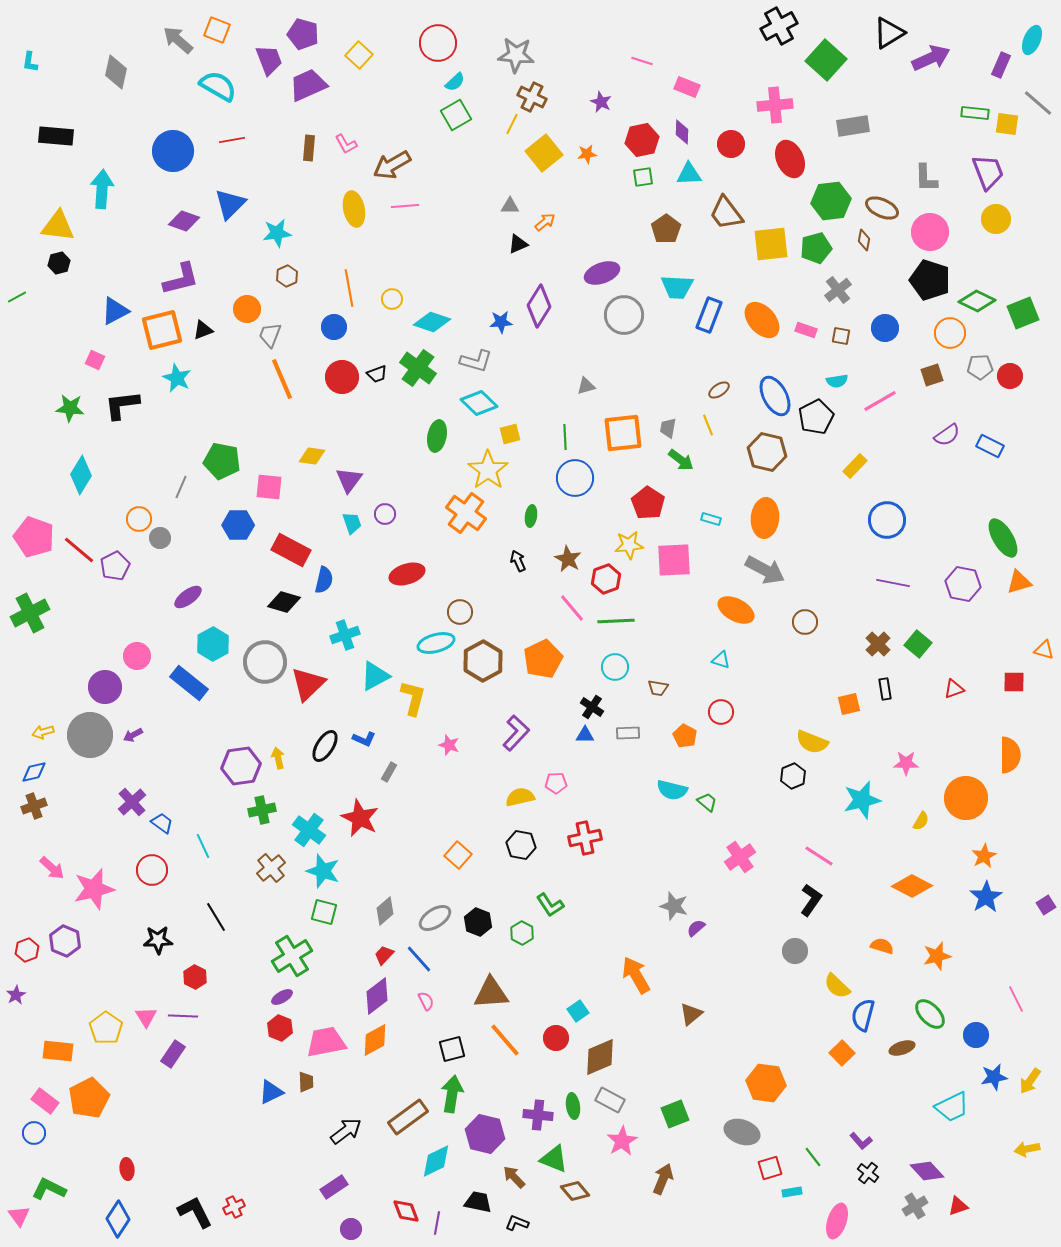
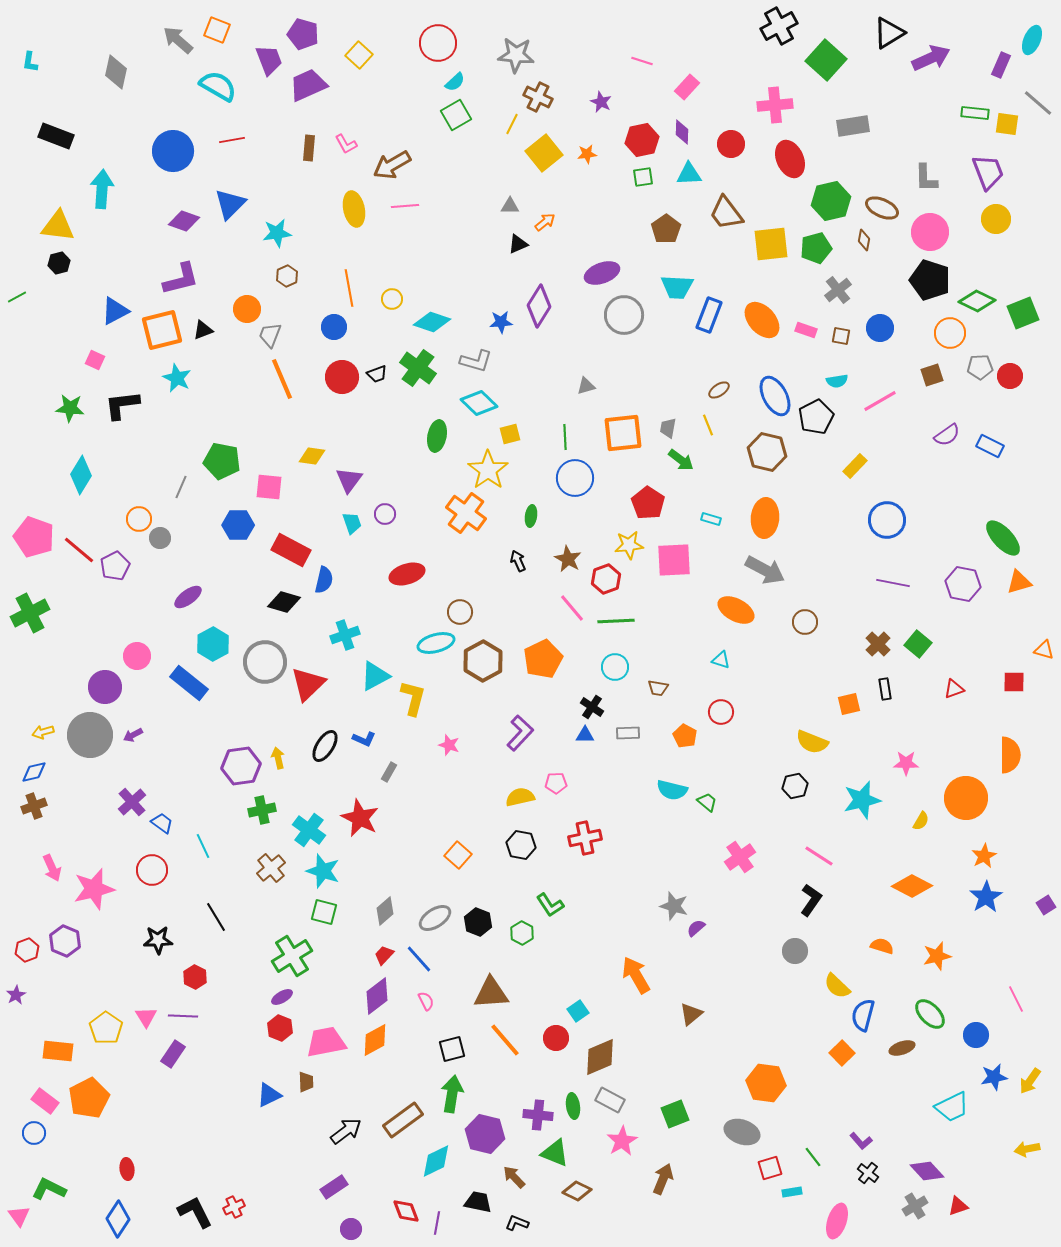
pink rectangle at (687, 87): rotated 70 degrees counterclockwise
brown cross at (532, 97): moved 6 px right
black rectangle at (56, 136): rotated 16 degrees clockwise
green hexagon at (831, 201): rotated 6 degrees counterclockwise
blue circle at (885, 328): moved 5 px left
green ellipse at (1003, 538): rotated 12 degrees counterclockwise
purple L-shape at (516, 733): moved 4 px right
black hexagon at (793, 776): moved 2 px right, 10 px down; rotated 10 degrees clockwise
pink arrow at (52, 868): rotated 24 degrees clockwise
blue triangle at (271, 1092): moved 2 px left, 3 px down
brown rectangle at (408, 1117): moved 5 px left, 3 px down
green triangle at (554, 1159): moved 1 px right, 6 px up
brown diamond at (575, 1191): moved 2 px right; rotated 24 degrees counterclockwise
